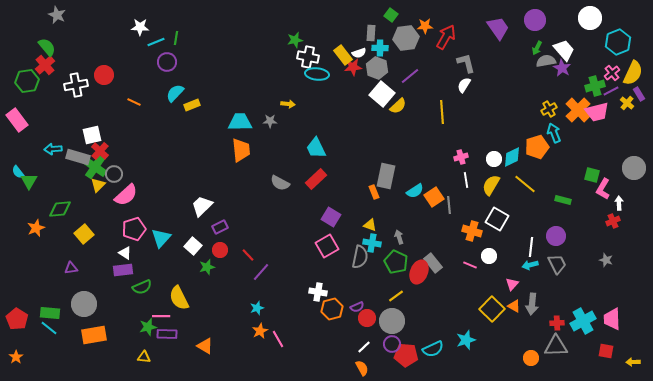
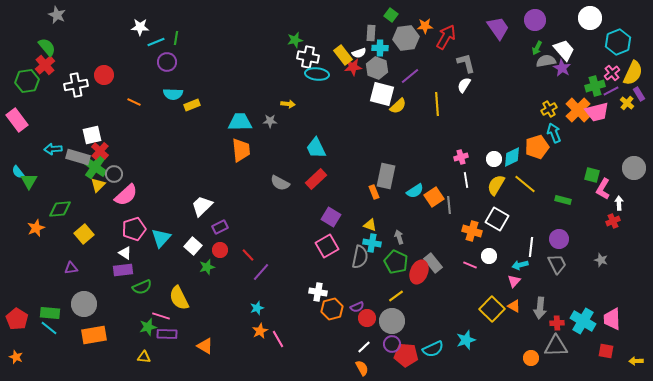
cyan semicircle at (175, 93): moved 2 px left, 1 px down; rotated 132 degrees counterclockwise
white square at (382, 94): rotated 25 degrees counterclockwise
yellow line at (442, 112): moved 5 px left, 8 px up
yellow semicircle at (491, 185): moved 5 px right
purple circle at (556, 236): moved 3 px right, 3 px down
gray star at (606, 260): moved 5 px left
cyan arrow at (530, 265): moved 10 px left
pink triangle at (512, 284): moved 2 px right, 3 px up
gray arrow at (532, 304): moved 8 px right, 4 px down
pink line at (161, 316): rotated 18 degrees clockwise
cyan cross at (583, 321): rotated 30 degrees counterclockwise
orange star at (16, 357): rotated 16 degrees counterclockwise
yellow arrow at (633, 362): moved 3 px right, 1 px up
